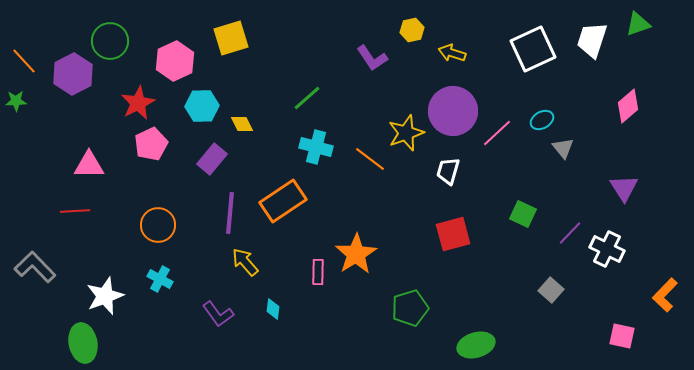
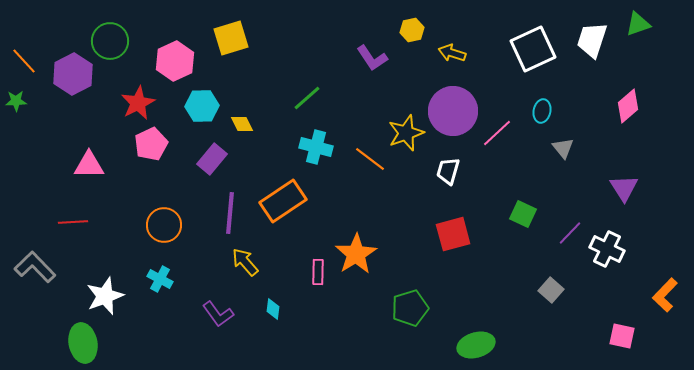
cyan ellipse at (542, 120): moved 9 px up; rotated 50 degrees counterclockwise
red line at (75, 211): moved 2 px left, 11 px down
orange circle at (158, 225): moved 6 px right
